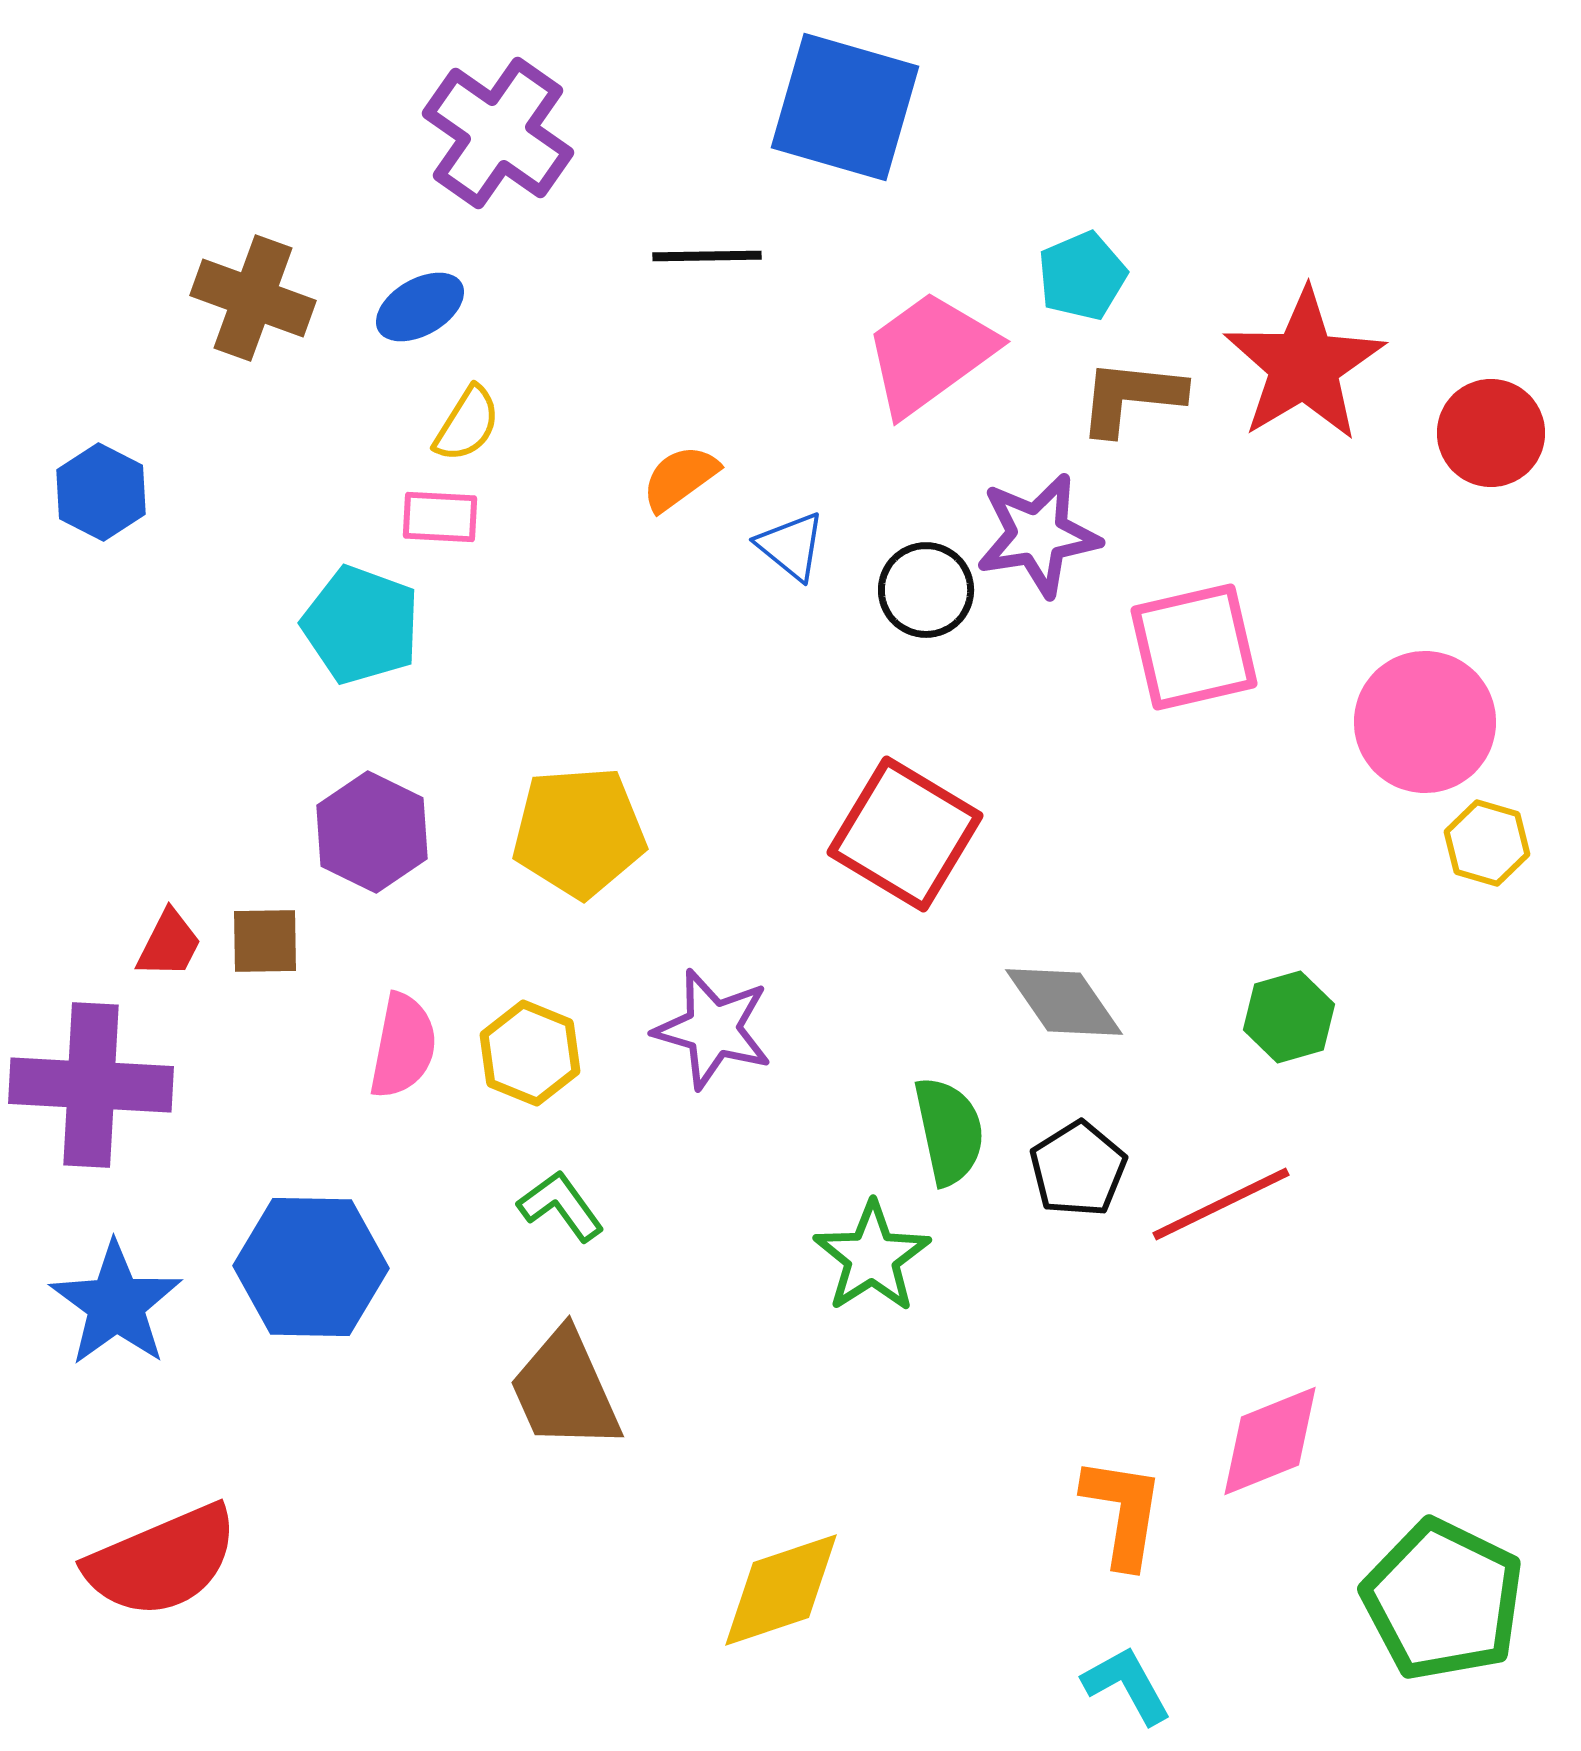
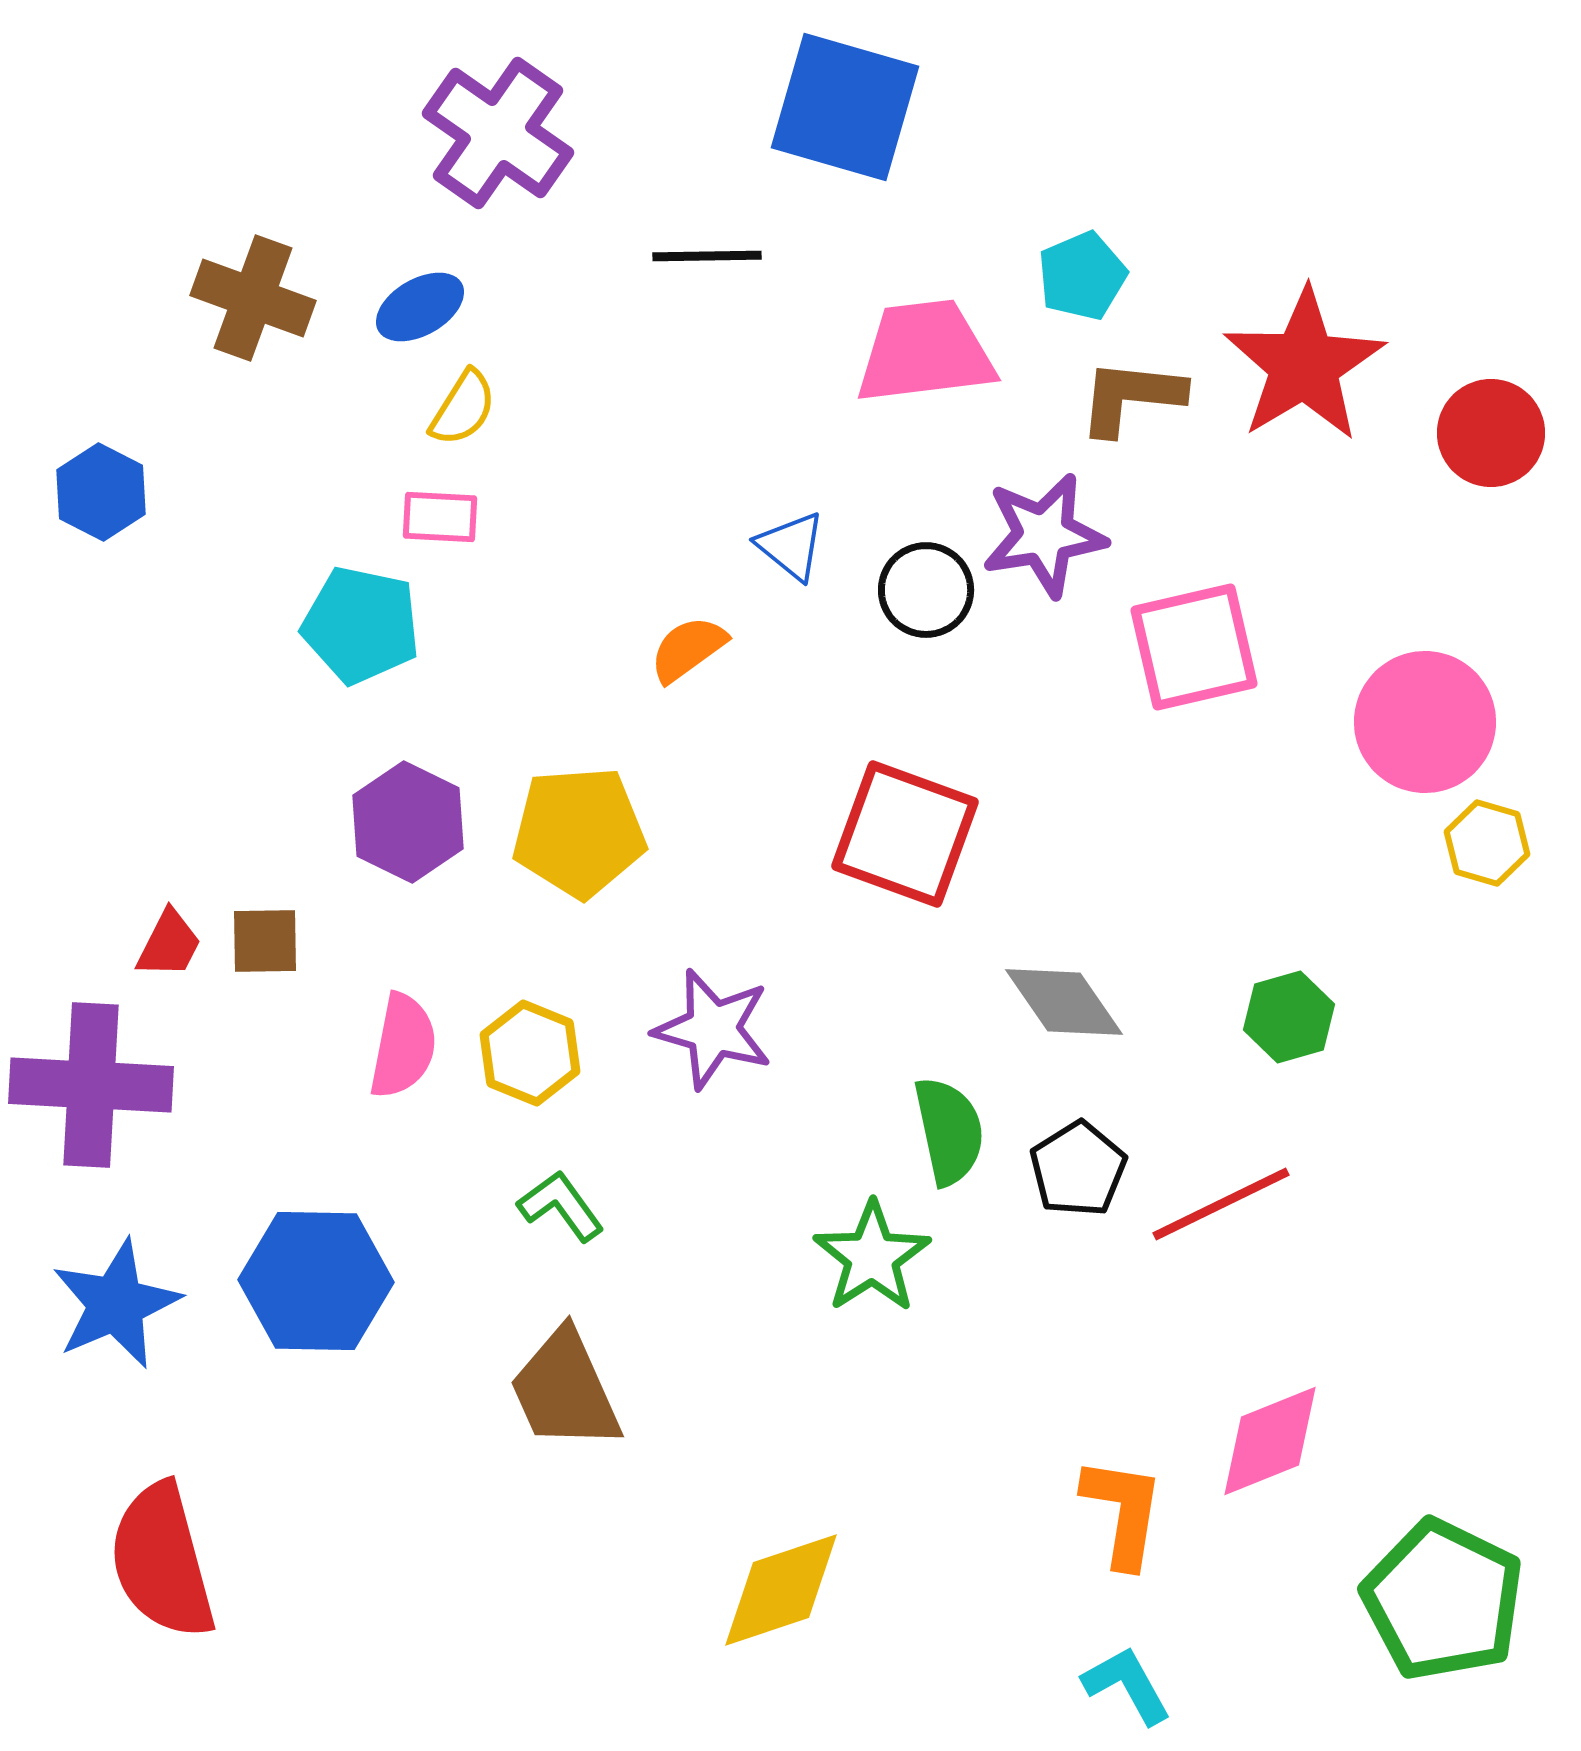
pink trapezoid at (930, 353): moved 5 px left, 1 px up; rotated 29 degrees clockwise
yellow semicircle at (467, 424): moved 4 px left, 16 px up
orange semicircle at (680, 478): moved 8 px right, 171 px down
purple star at (1038, 535): moved 6 px right
cyan pentagon at (361, 625): rotated 8 degrees counterclockwise
purple hexagon at (372, 832): moved 36 px right, 10 px up
red square at (905, 834): rotated 11 degrees counterclockwise
blue hexagon at (311, 1267): moved 5 px right, 14 px down
blue star at (116, 1304): rotated 13 degrees clockwise
red semicircle at (162, 1561): rotated 98 degrees clockwise
